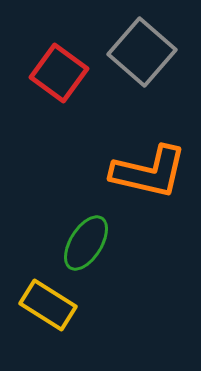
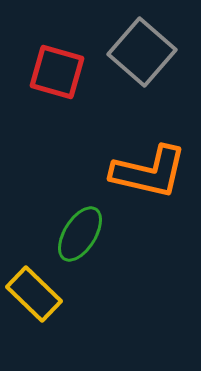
red square: moved 2 px left, 1 px up; rotated 20 degrees counterclockwise
green ellipse: moved 6 px left, 9 px up
yellow rectangle: moved 14 px left, 11 px up; rotated 12 degrees clockwise
